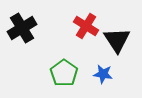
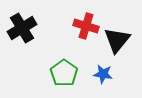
red cross: rotated 15 degrees counterclockwise
black triangle: rotated 12 degrees clockwise
